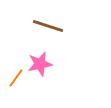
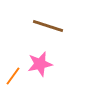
orange line: moved 3 px left, 2 px up
